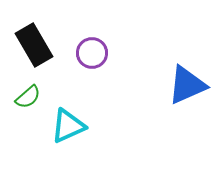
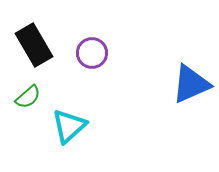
blue triangle: moved 4 px right, 1 px up
cyan triangle: moved 1 px right; rotated 18 degrees counterclockwise
